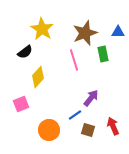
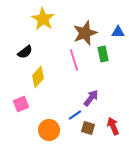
yellow star: moved 1 px right, 10 px up
brown square: moved 2 px up
